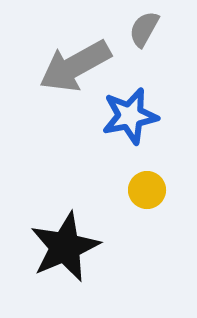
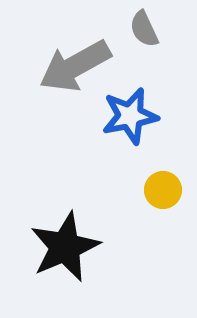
gray semicircle: rotated 54 degrees counterclockwise
yellow circle: moved 16 px right
